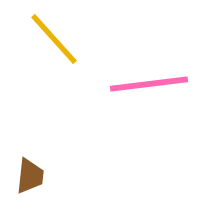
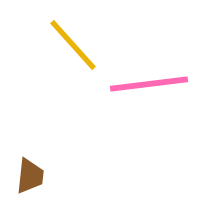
yellow line: moved 19 px right, 6 px down
